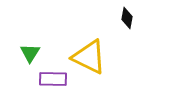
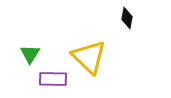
green triangle: moved 1 px down
yellow triangle: rotated 18 degrees clockwise
